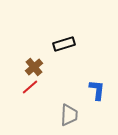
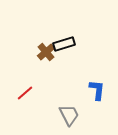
brown cross: moved 12 px right, 15 px up
red line: moved 5 px left, 6 px down
gray trapezoid: rotated 30 degrees counterclockwise
